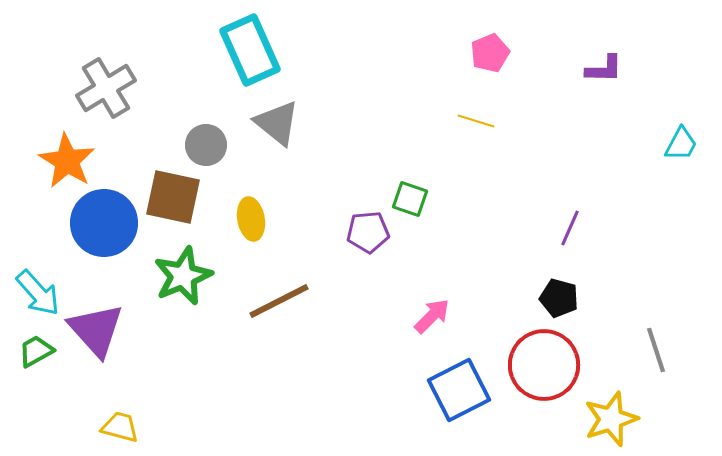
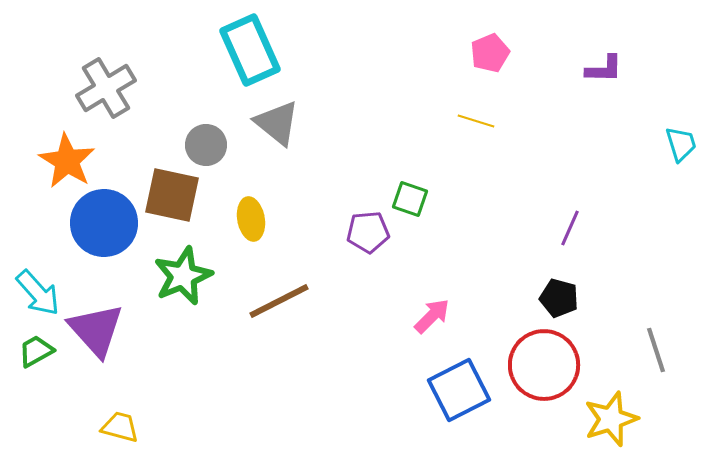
cyan trapezoid: rotated 45 degrees counterclockwise
brown square: moved 1 px left, 2 px up
